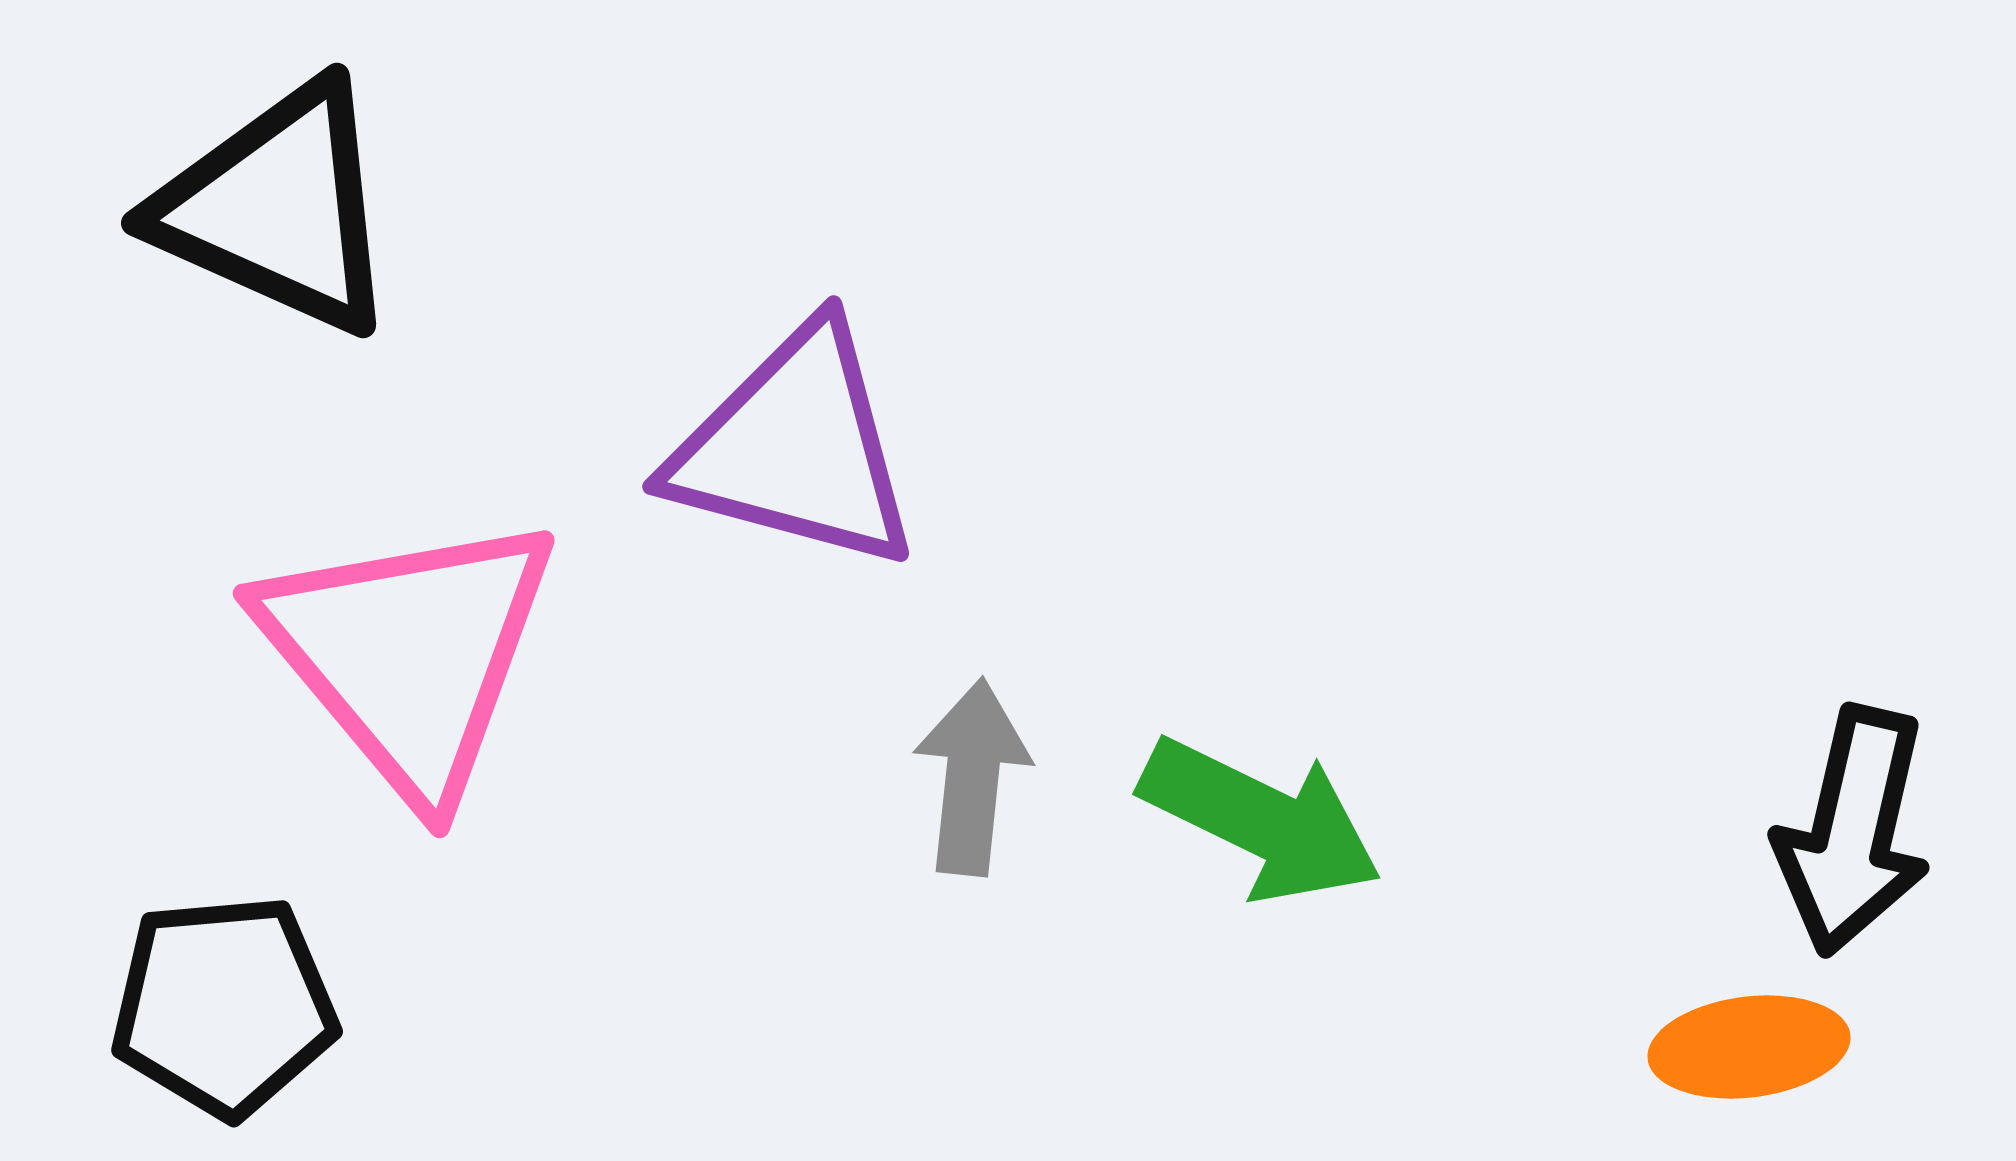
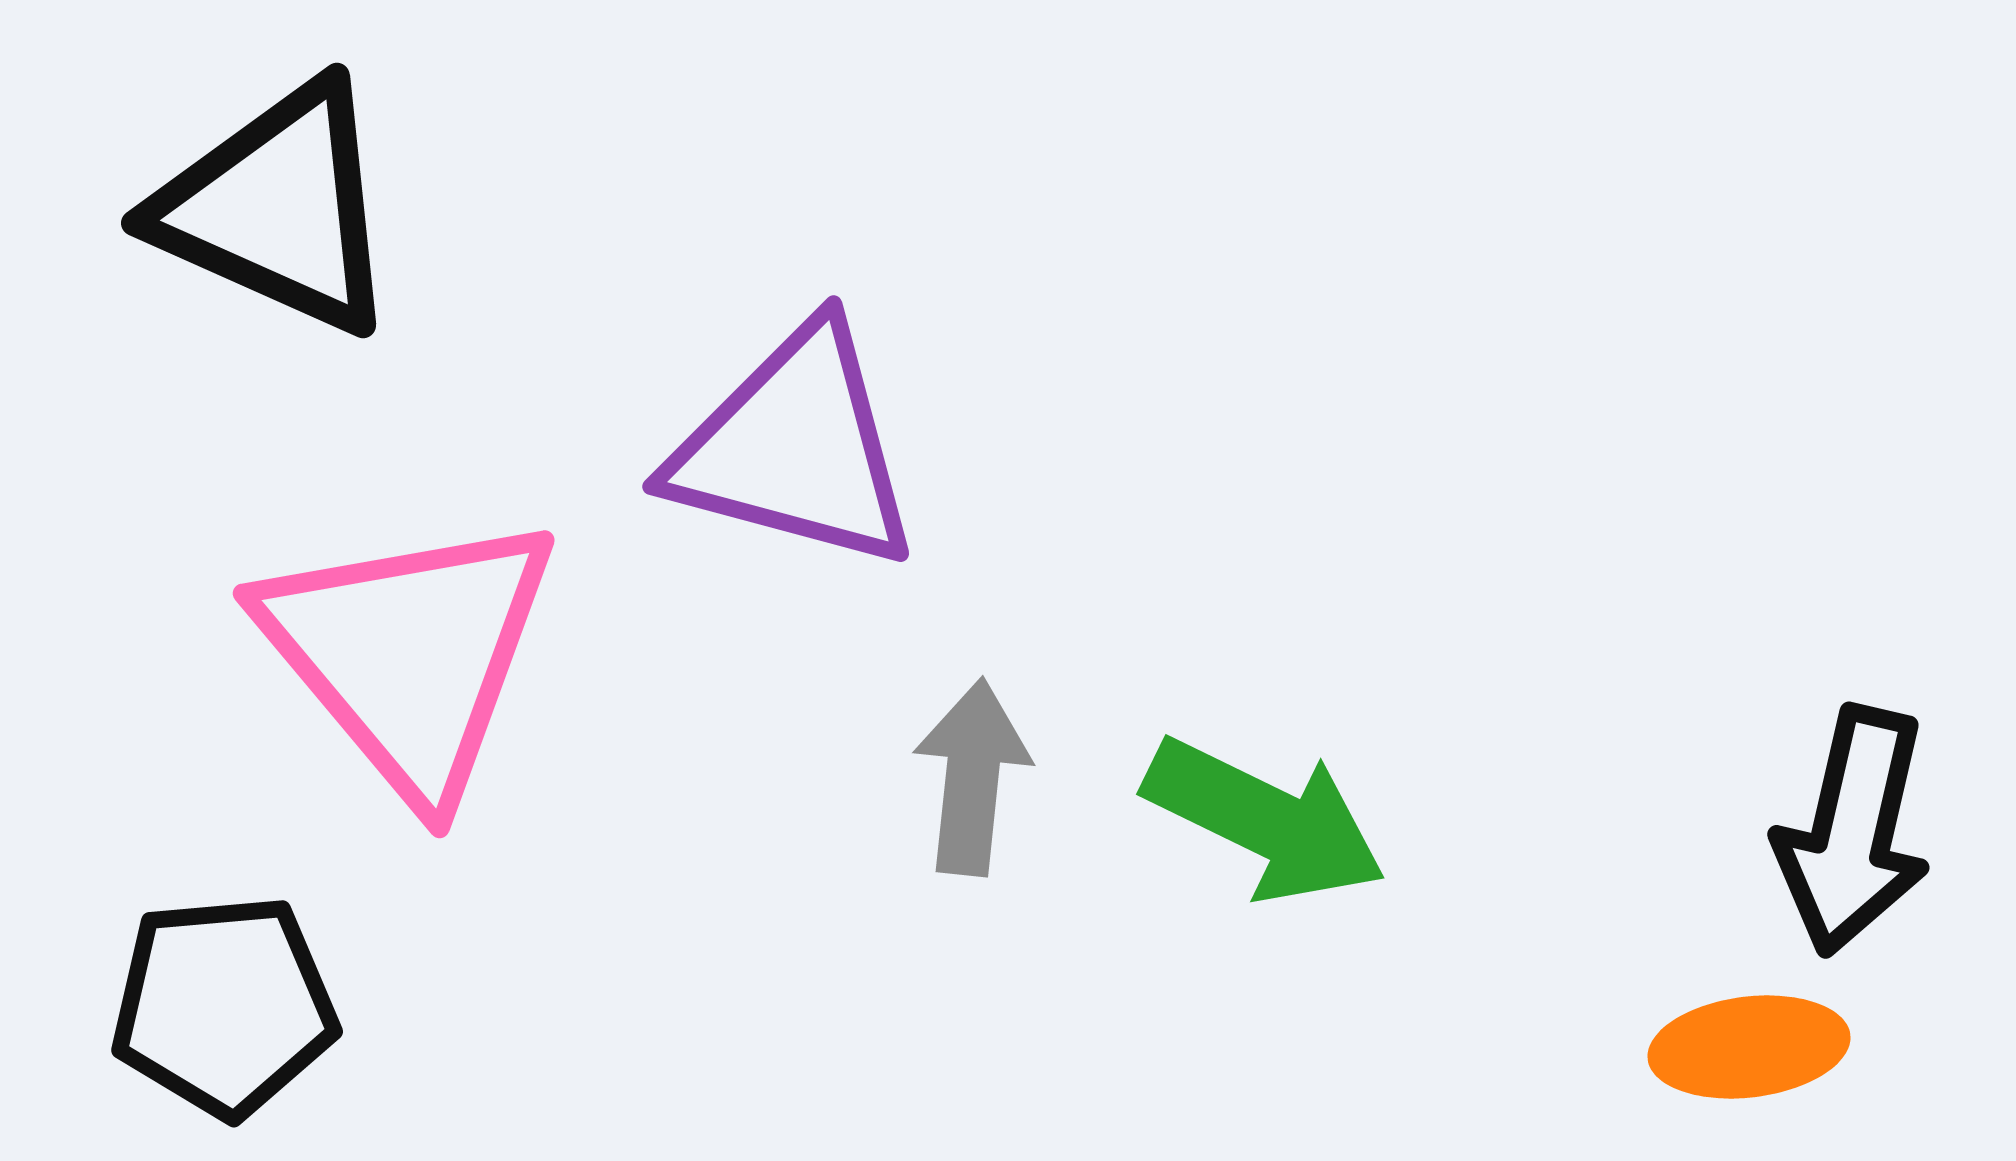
green arrow: moved 4 px right
